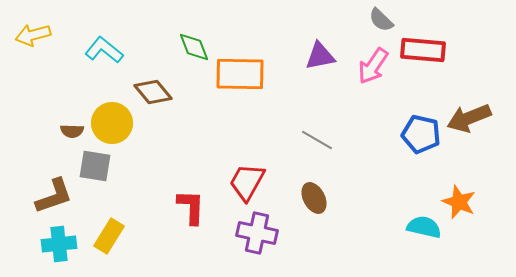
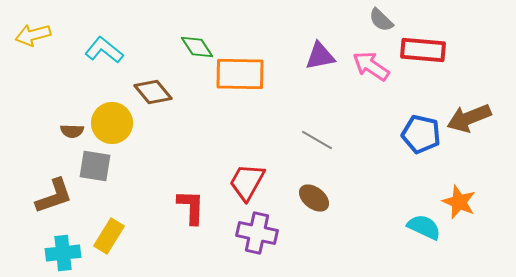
green diamond: moved 3 px right; rotated 12 degrees counterclockwise
pink arrow: moved 2 px left; rotated 90 degrees clockwise
brown ellipse: rotated 24 degrees counterclockwise
cyan semicircle: rotated 12 degrees clockwise
cyan cross: moved 4 px right, 9 px down
